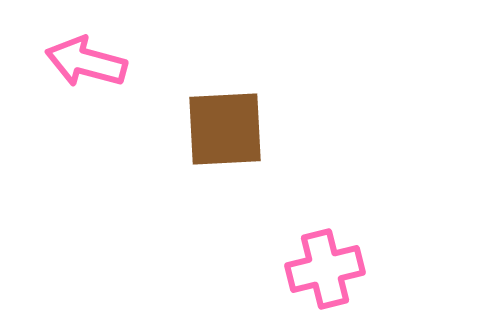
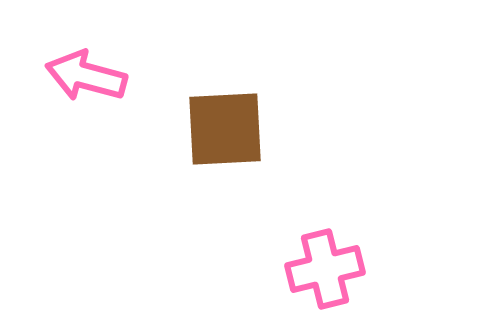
pink arrow: moved 14 px down
